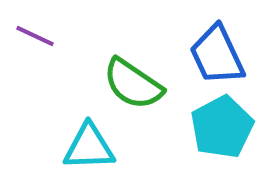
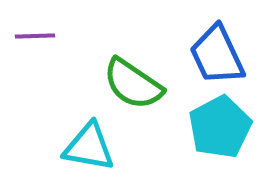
purple line: rotated 27 degrees counterclockwise
cyan pentagon: moved 2 px left
cyan triangle: rotated 12 degrees clockwise
